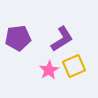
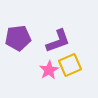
purple L-shape: moved 4 px left, 2 px down; rotated 12 degrees clockwise
yellow square: moved 4 px left, 1 px up
